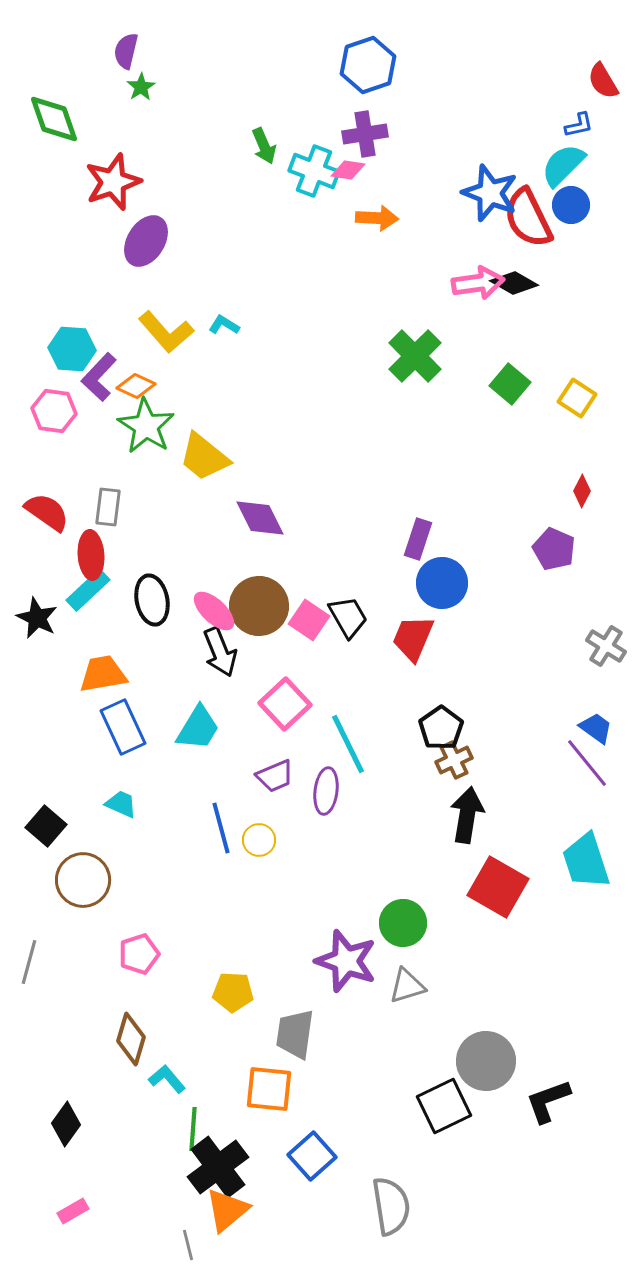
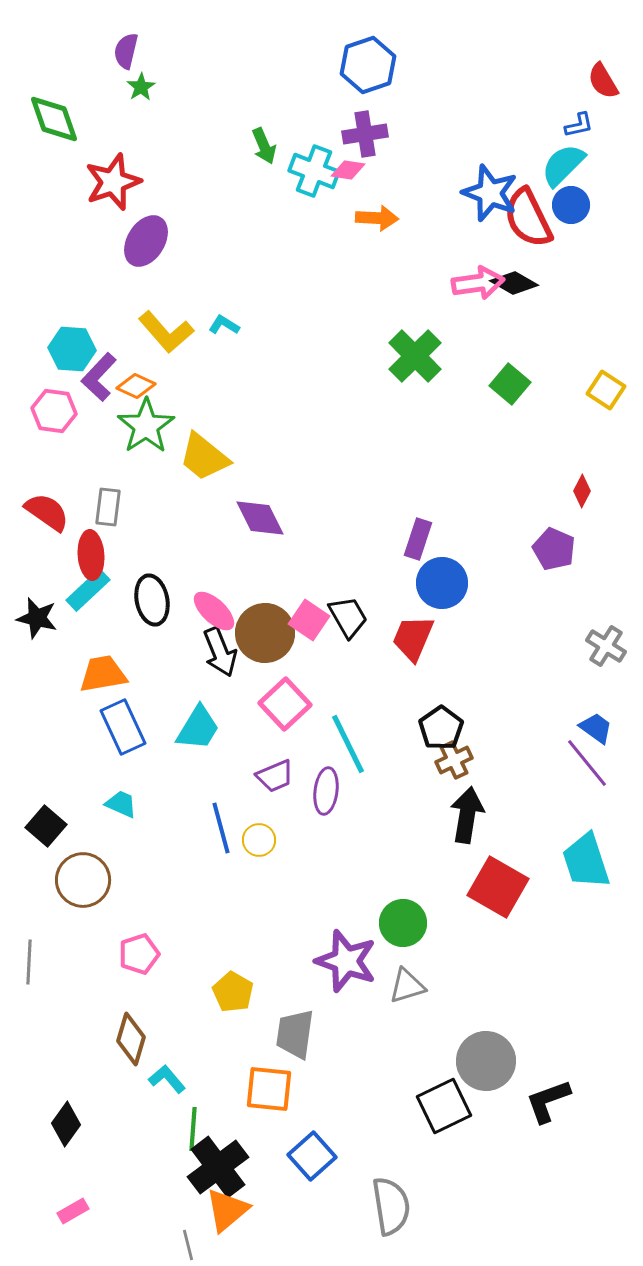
yellow square at (577, 398): moved 29 px right, 8 px up
green star at (146, 426): rotated 6 degrees clockwise
brown circle at (259, 606): moved 6 px right, 27 px down
black star at (37, 618): rotated 12 degrees counterclockwise
gray line at (29, 962): rotated 12 degrees counterclockwise
yellow pentagon at (233, 992): rotated 27 degrees clockwise
